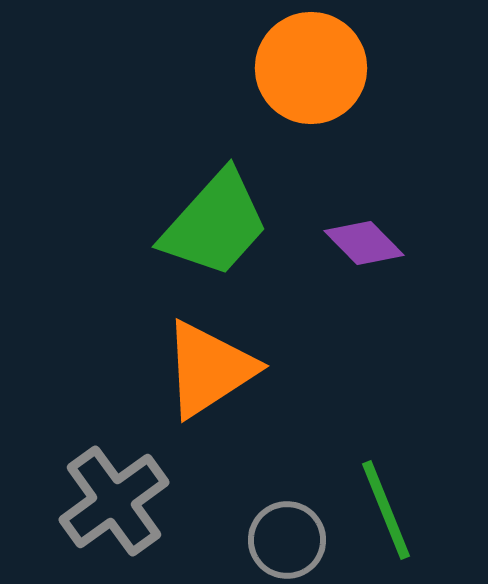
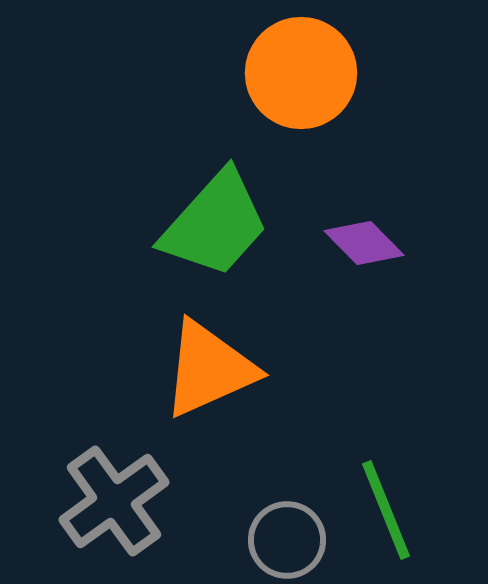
orange circle: moved 10 px left, 5 px down
orange triangle: rotated 9 degrees clockwise
